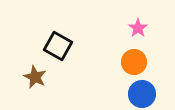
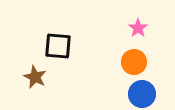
black square: rotated 24 degrees counterclockwise
